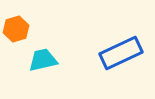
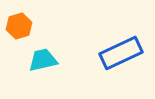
orange hexagon: moved 3 px right, 3 px up
